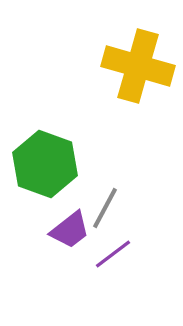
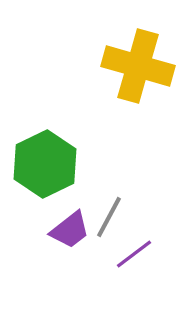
green hexagon: rotated 14 degrees clockwise
gray line: moved 4 px right, 9 px down
purple line: moved 21 px right
